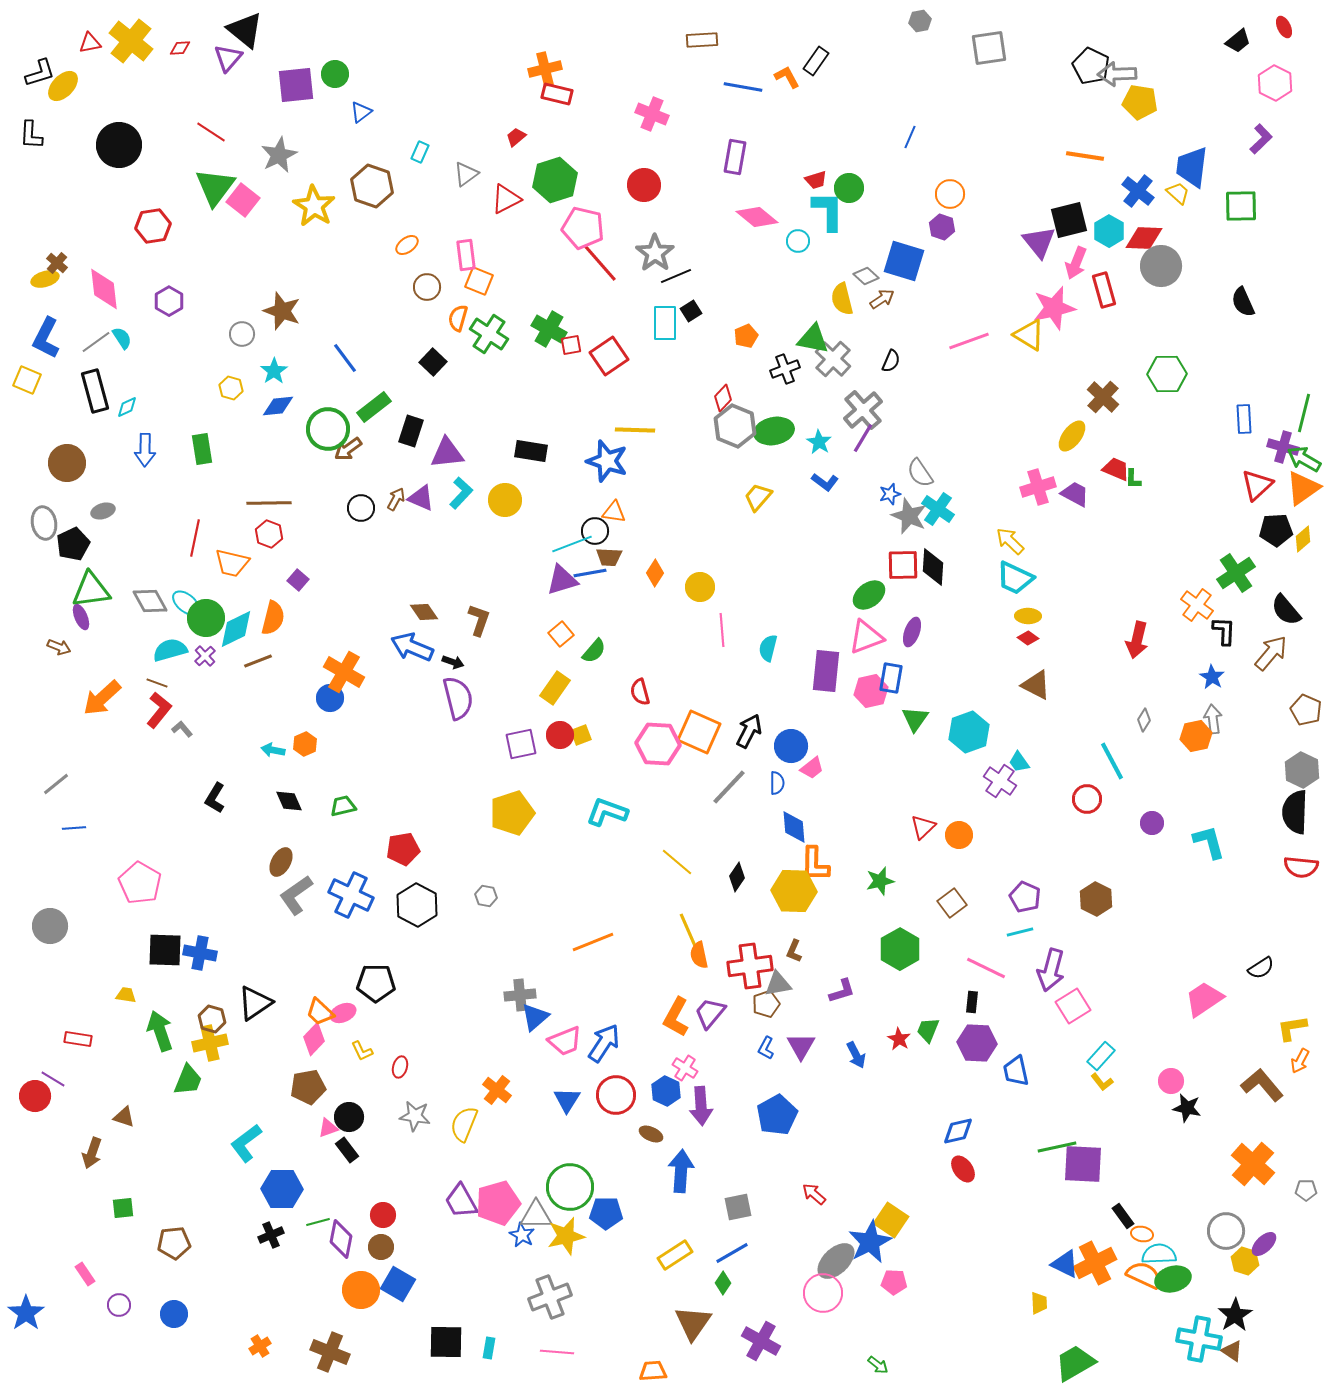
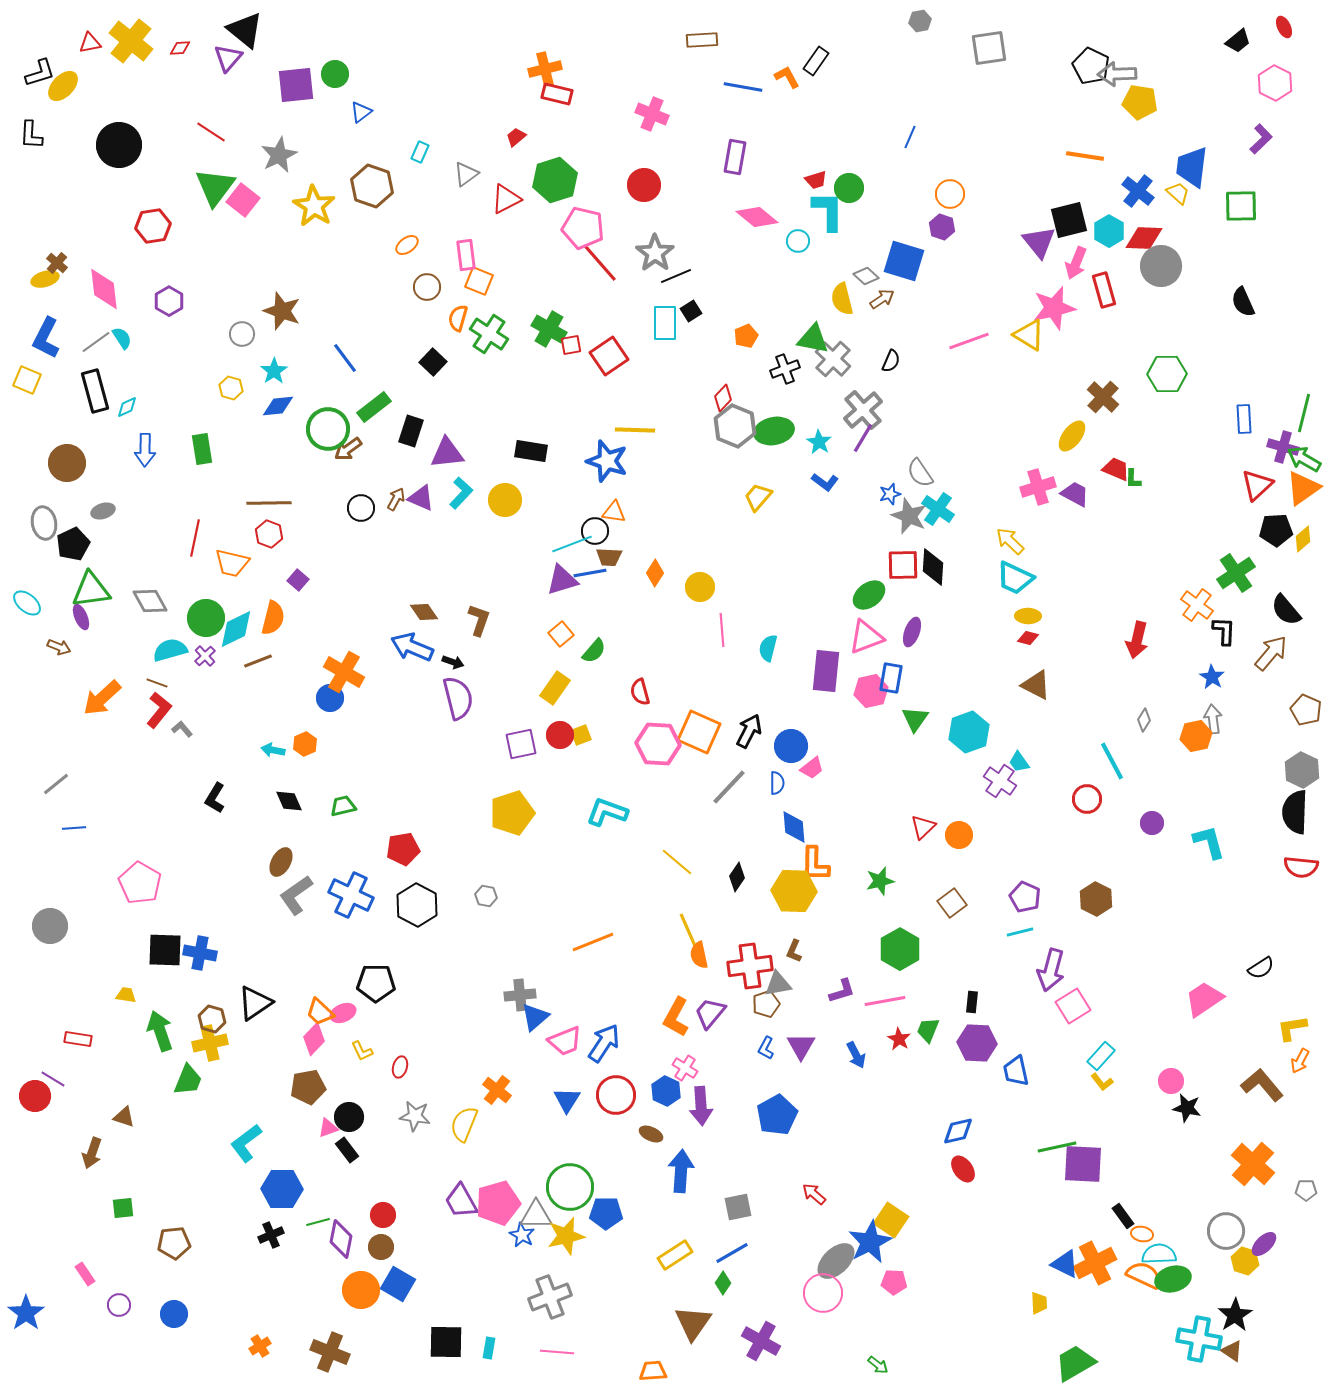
cyan ellipse at (186, 603): moved 159 px left
red diamond at (1028, 638): rotated 20 degrees counterclockwise
pink line at (986, 968): moved 101 px left, 33 px down; rotated 36 degrees counterclockwise
